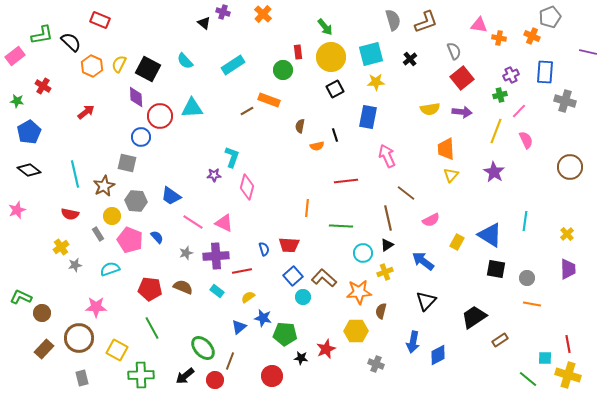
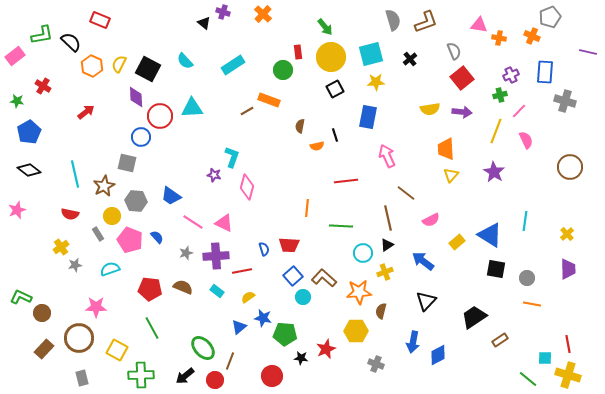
purple star at (214, 175): rotated 16 degrees clockwise
yellow rectangle at (457, 242): rotated 21 degrees clockwise
